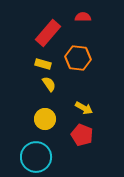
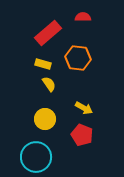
red rectangle: rotated 8 degrees clockwise
